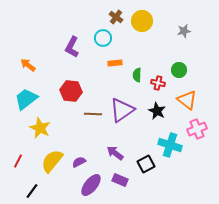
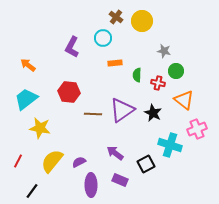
gray star: moved 20 px left, 20 px down; rotated 24 degrees clockwise
green circle: moved 3 px left, 1 px down
red hexagon: moved 2 px left, 1 px down
orange triangle: moved 3 px left
black star: moved 4 px left, 2 px down
yellow star: rotated 15 degrees counterclockwise
purple ellipse: rotated 40 degrees counterclockwise
